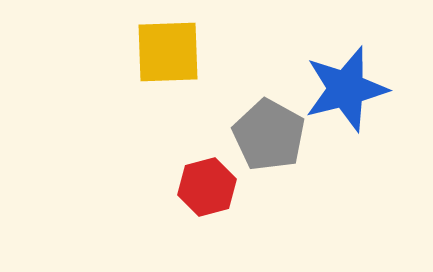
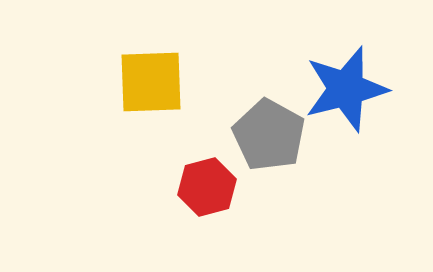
yellow square: moved 17 px left, 30 px down
